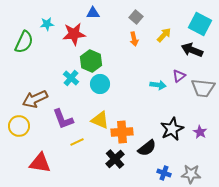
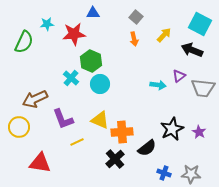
yellow circle: moved 1 px down
purple star: moved 1 px left
